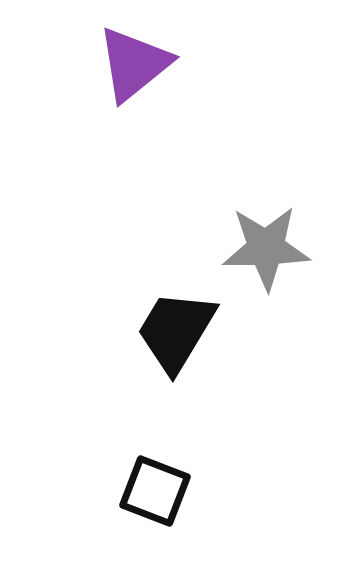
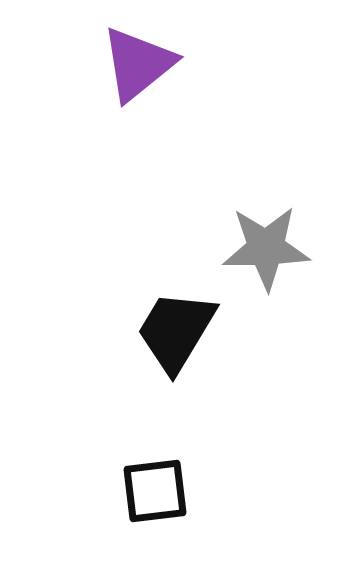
purple triangle: moved 4 px right
black square: rotated 28 degrees counterclockwise
